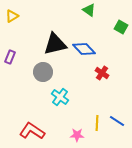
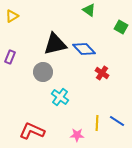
red L-shape: rotated 10 degrees counterclockwise
